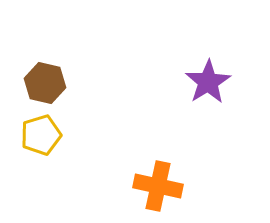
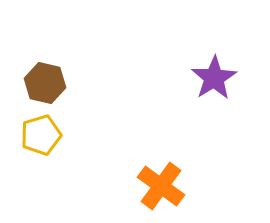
purple star: moved 6 px right, 4 px up
orange cross: moved 3 px right; rotated 24 degrees clockwise
